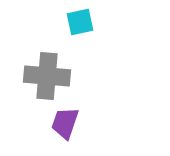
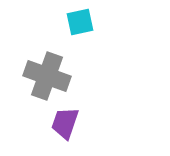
gray cross: rotated 15 degrees clockwise
